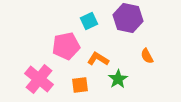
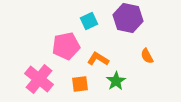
green star: moved 2 px left, 2 px down
orange square: moved 1 px up
